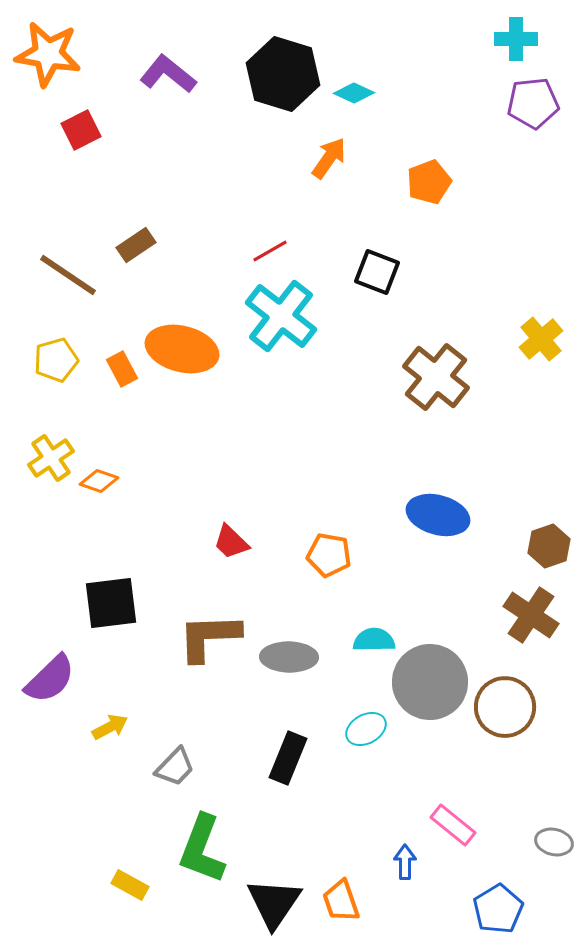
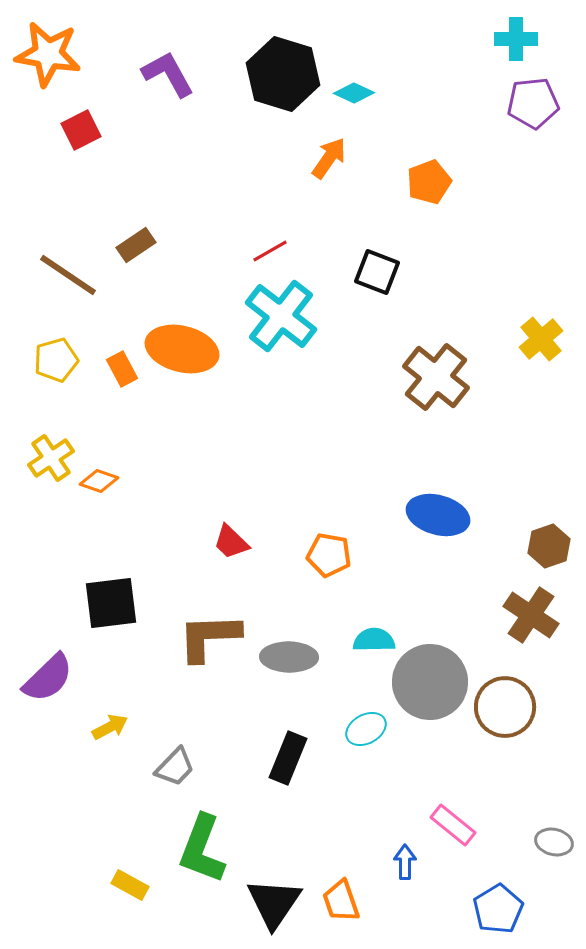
purple L-shape at (168, 74): rotated 22 degrees clockwise
purple semicircle at (50, 679): moved 2 px left, 1 px up
